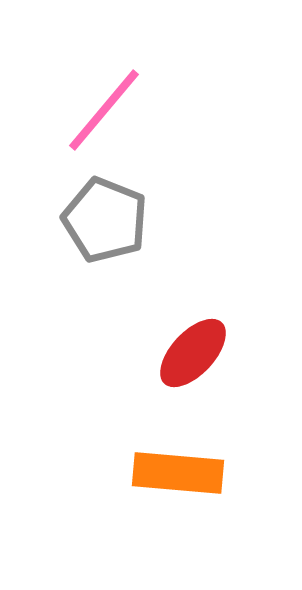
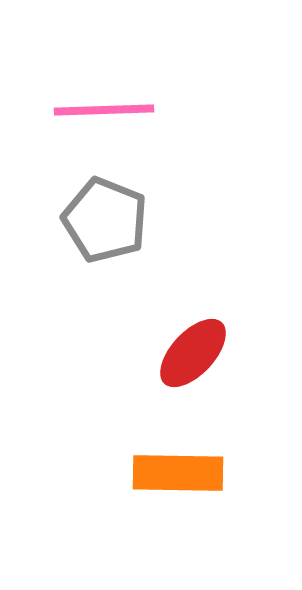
pink line: rotated 48 degrees clockwise
orange rectangle: rotated 4 degrees counterclockwise
